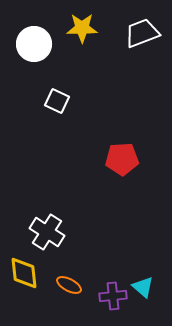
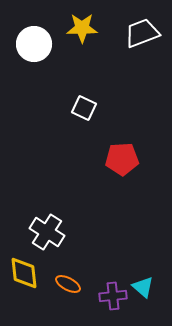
white square: moved 27 px right, 7 px down
orange ellipse: moved 1 px left, 1 px up
